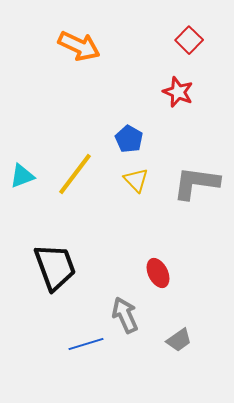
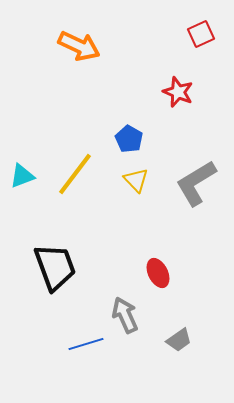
red square: moved 12 px right, 6 px up; rotated 20 degrees clockwise
gray L-shape: rotated 39 degrees counterclockwise
